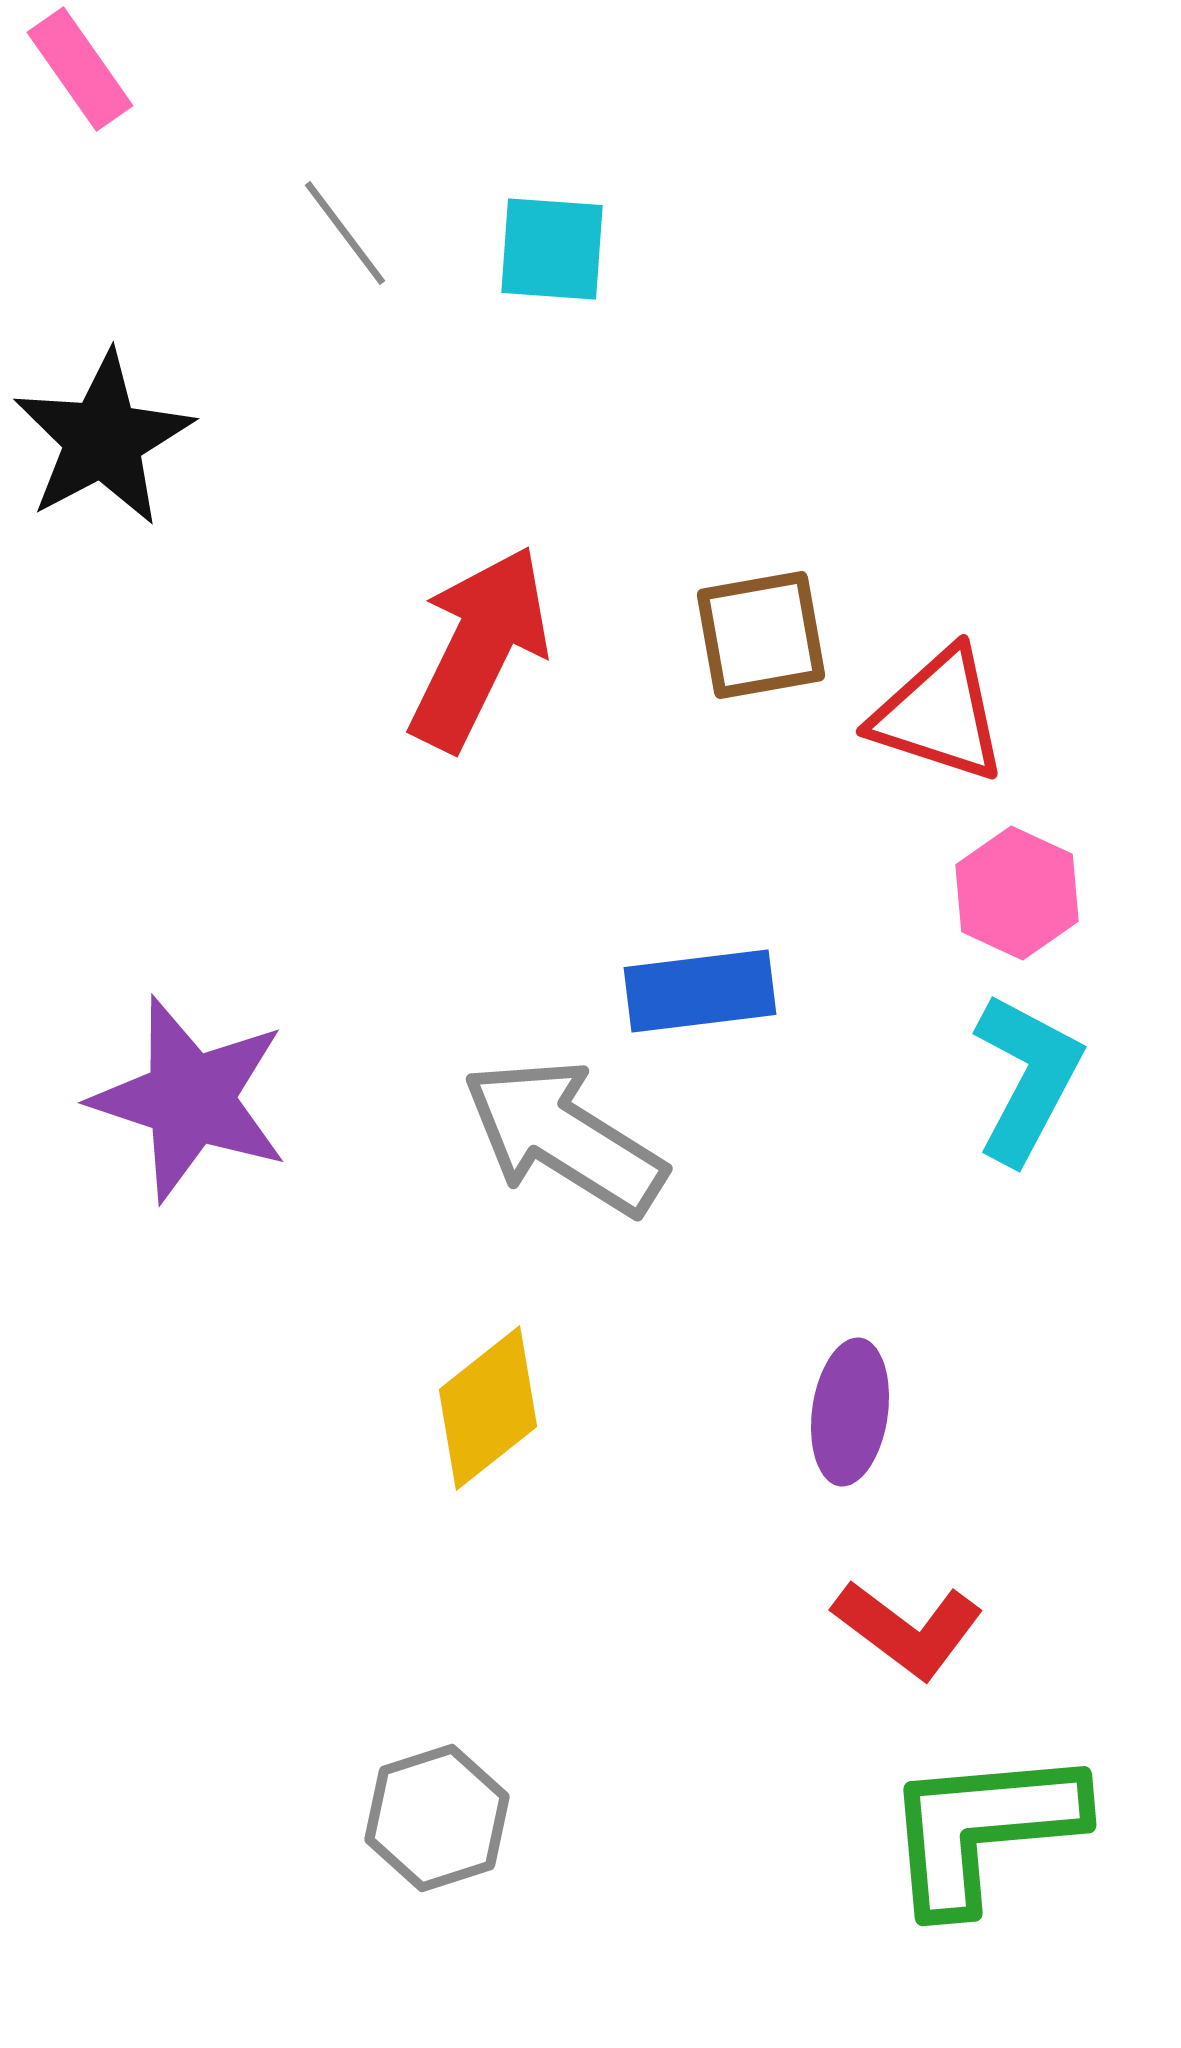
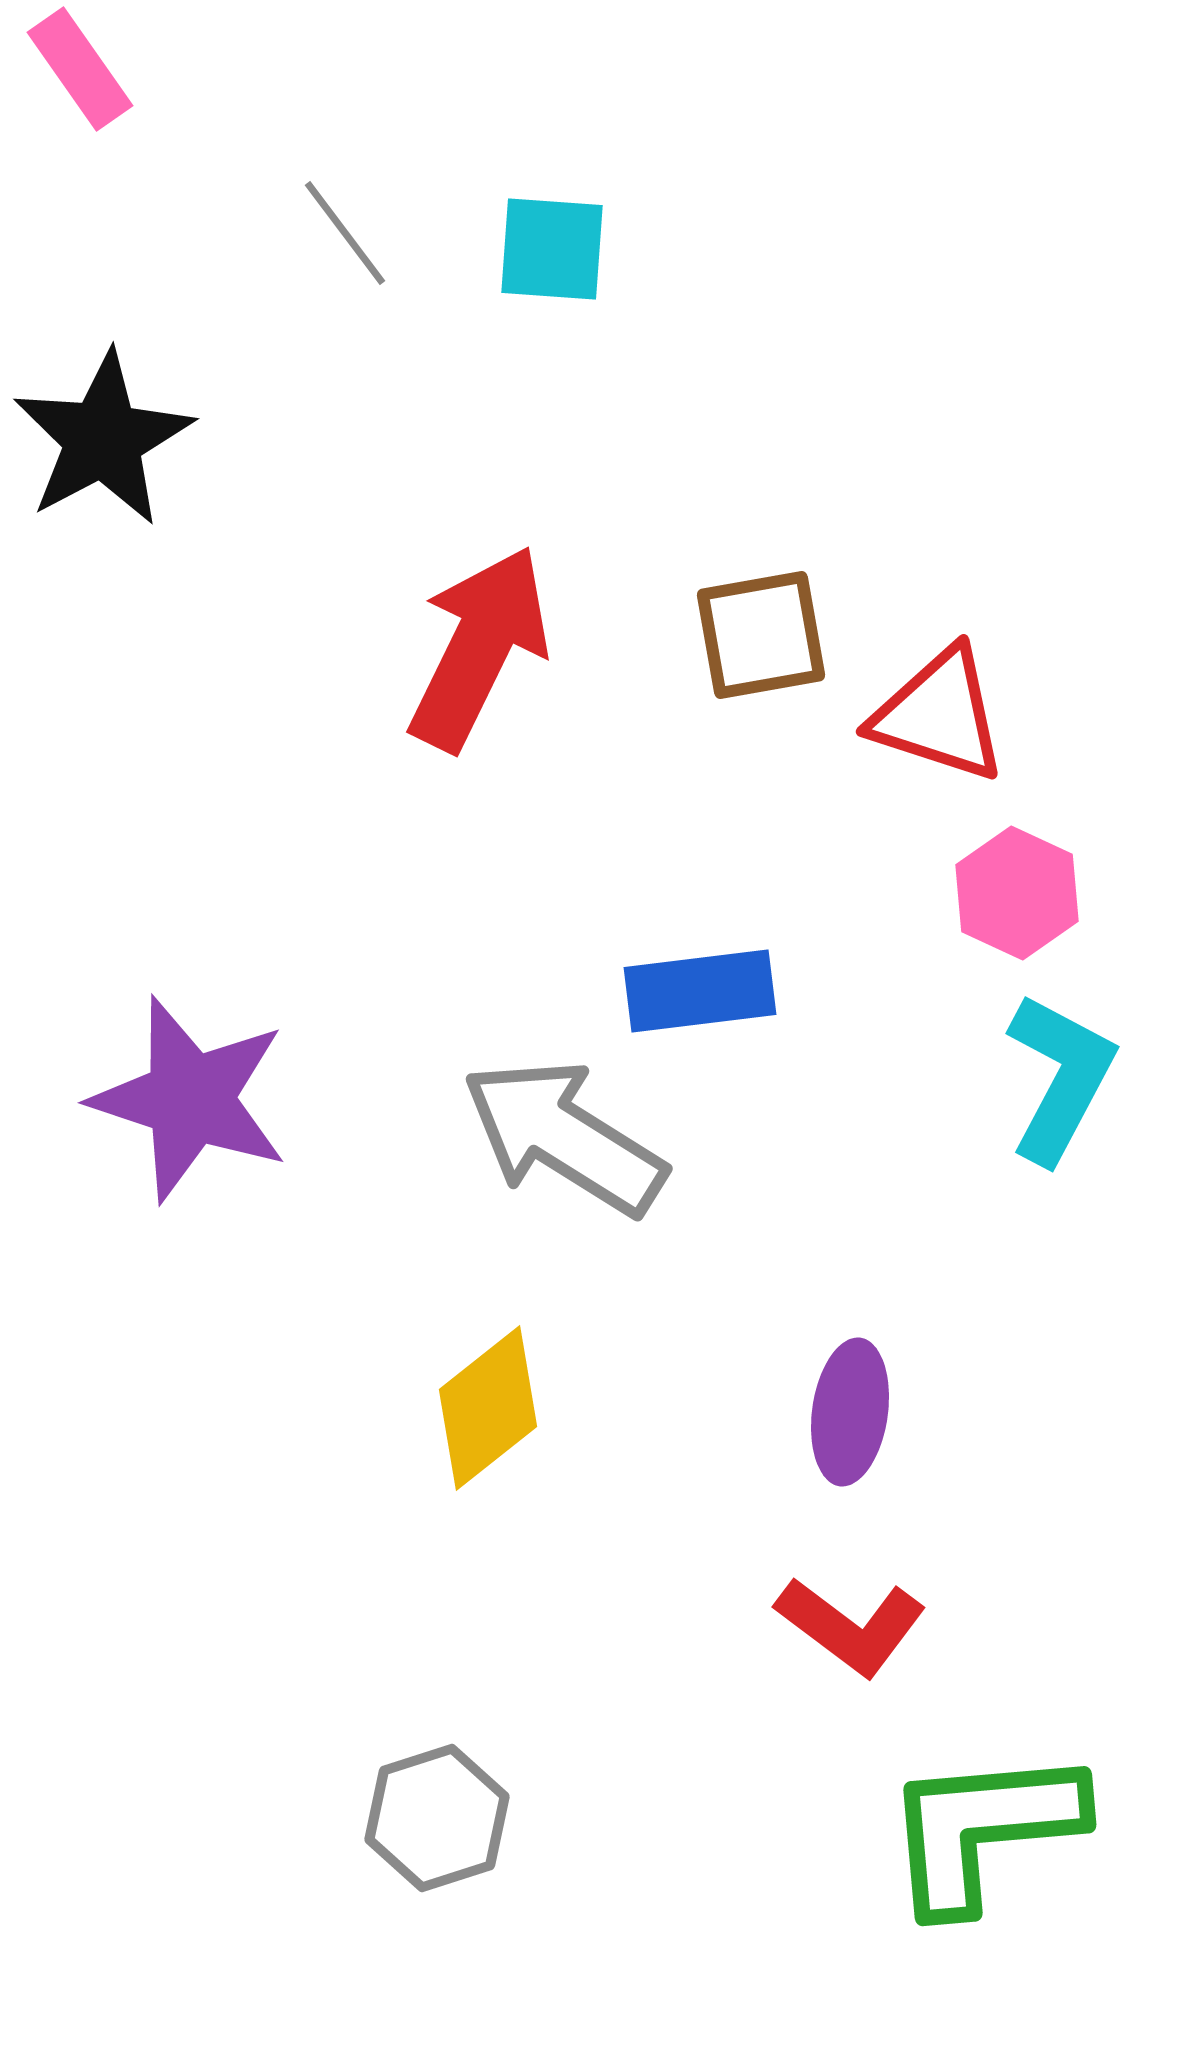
cyan L-shape: moved 33 px right
red L-shape: moved 57 px left, 3 px up
